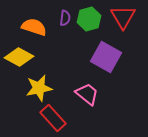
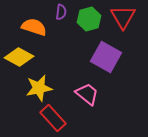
purple semicircle: moved 4 px left, 6 px up
